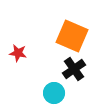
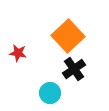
orange square: moved 4 px left; rotated 24 degrees clockwise
cyan circle: moved 4 px left
